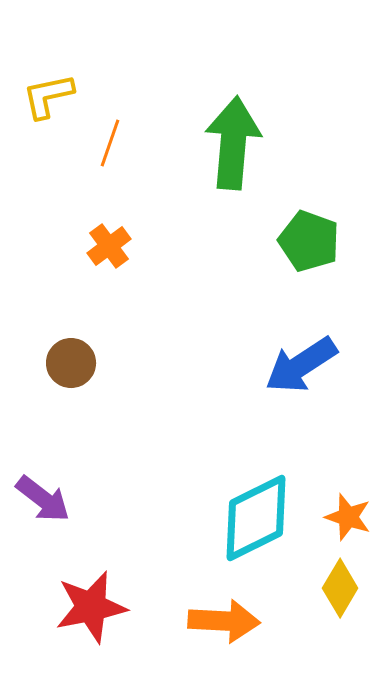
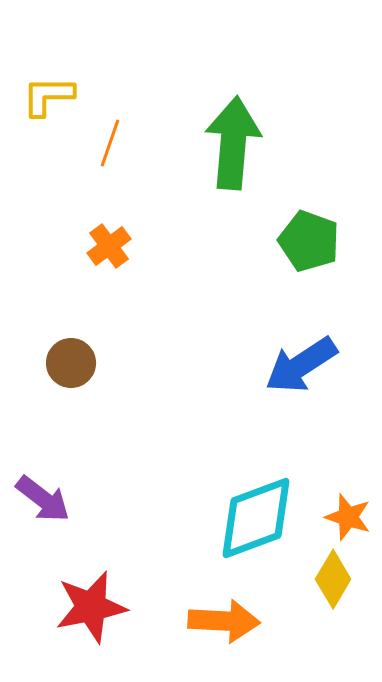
yellow L-shape: rotated 12 degrees clockwise
cyan diamond: rotated 6 degrees clockwise
yellow diamond: moved 7 px left, 9 px up
